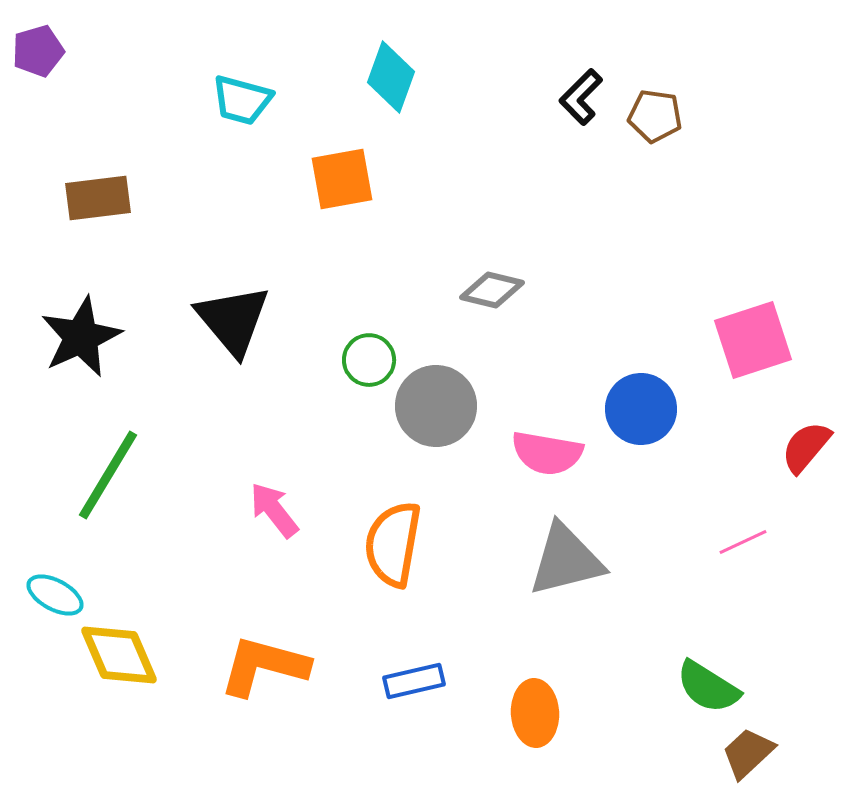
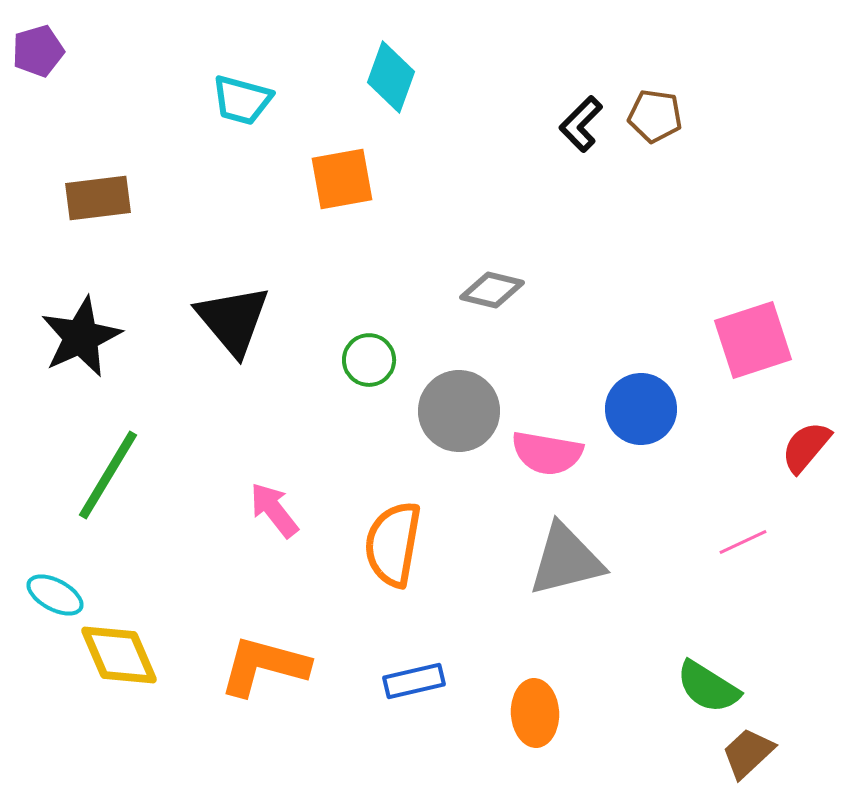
black L-shape: moved 27 px down
gray circle: moved 23 px right, 5 px down
